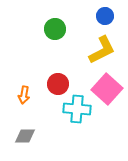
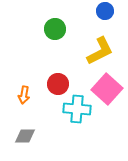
blue circle: moved 5 px up
yellow L-shape: moved 2 px left, 1 px down
